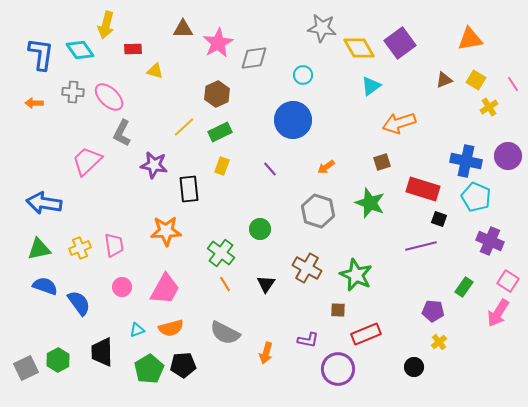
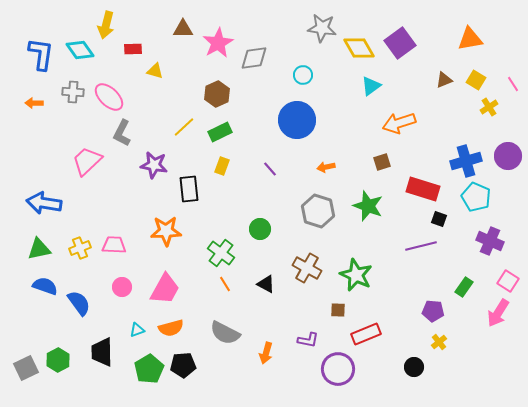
blue circle at (293, 120): moved 4 px right
blue cross at (466, 161): rotated 28 degrees counterclockwise
orange arrow at (326, 167): rotated 24 degrees clockwise
green star at (370, 203): moved 2 px left, 3 px down
pink trapezoid at (114, 245): rotated 80 degrees counterclockwise
black triangle at (266, 284): rotated 36 degrees counterclockwise
